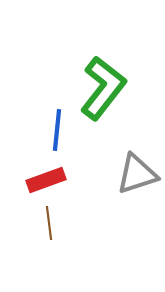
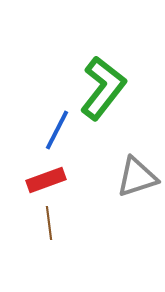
blue line: rotated 21 degrees clockwise
gray triangle: moved 3 px down
